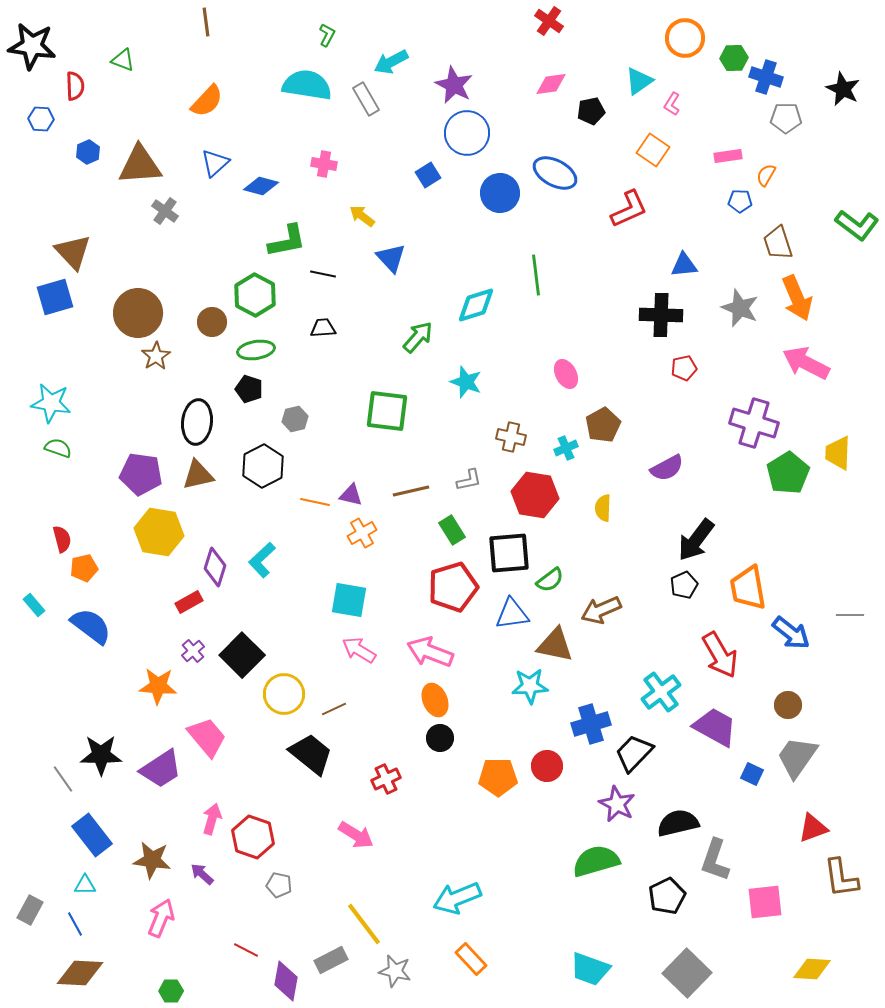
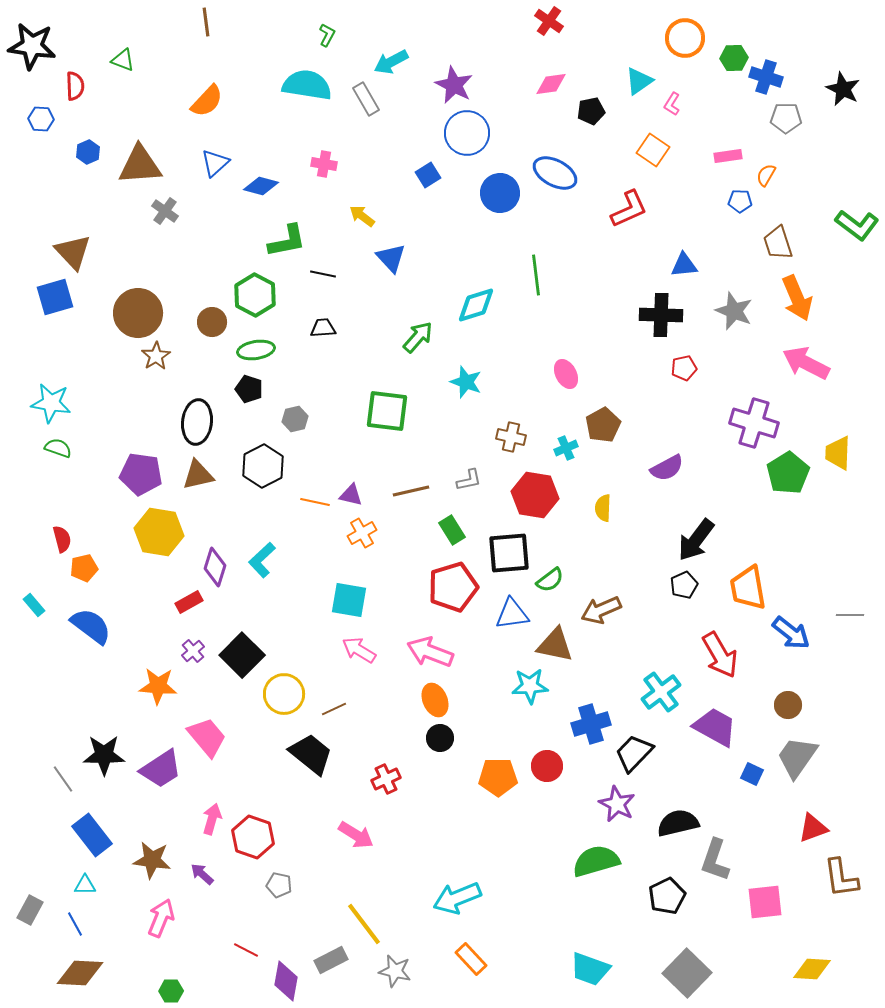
gray star at (740, 308): moved 6 px left, 3 px down
black star at (101, 755): moved 3 px right
